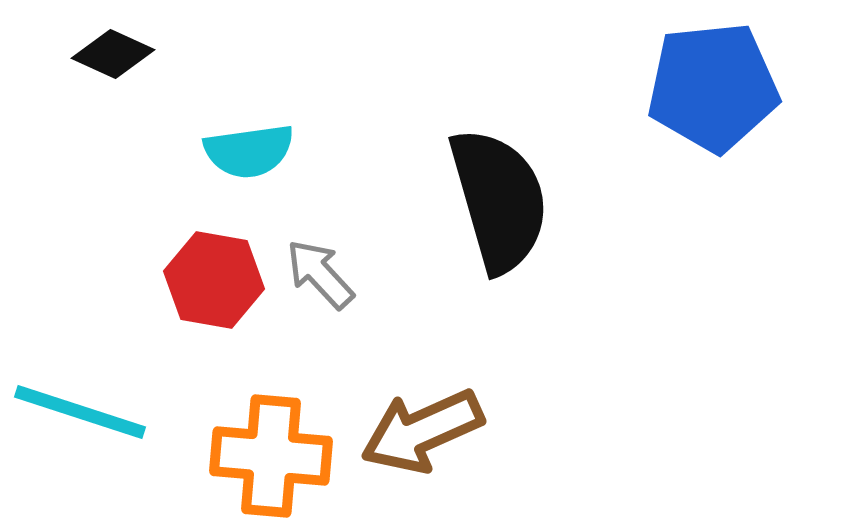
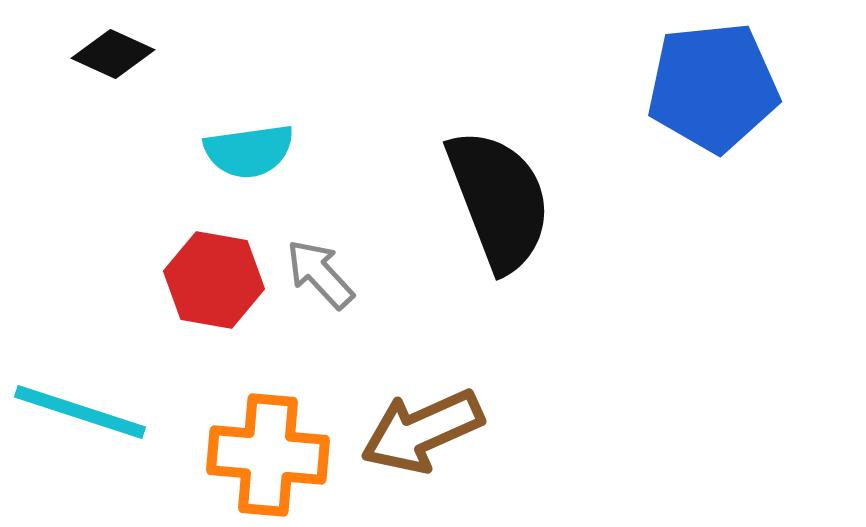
black semicircle: rotated 5 degrees counterclockwise
orange cross: moved 3 px left, 1 px up
